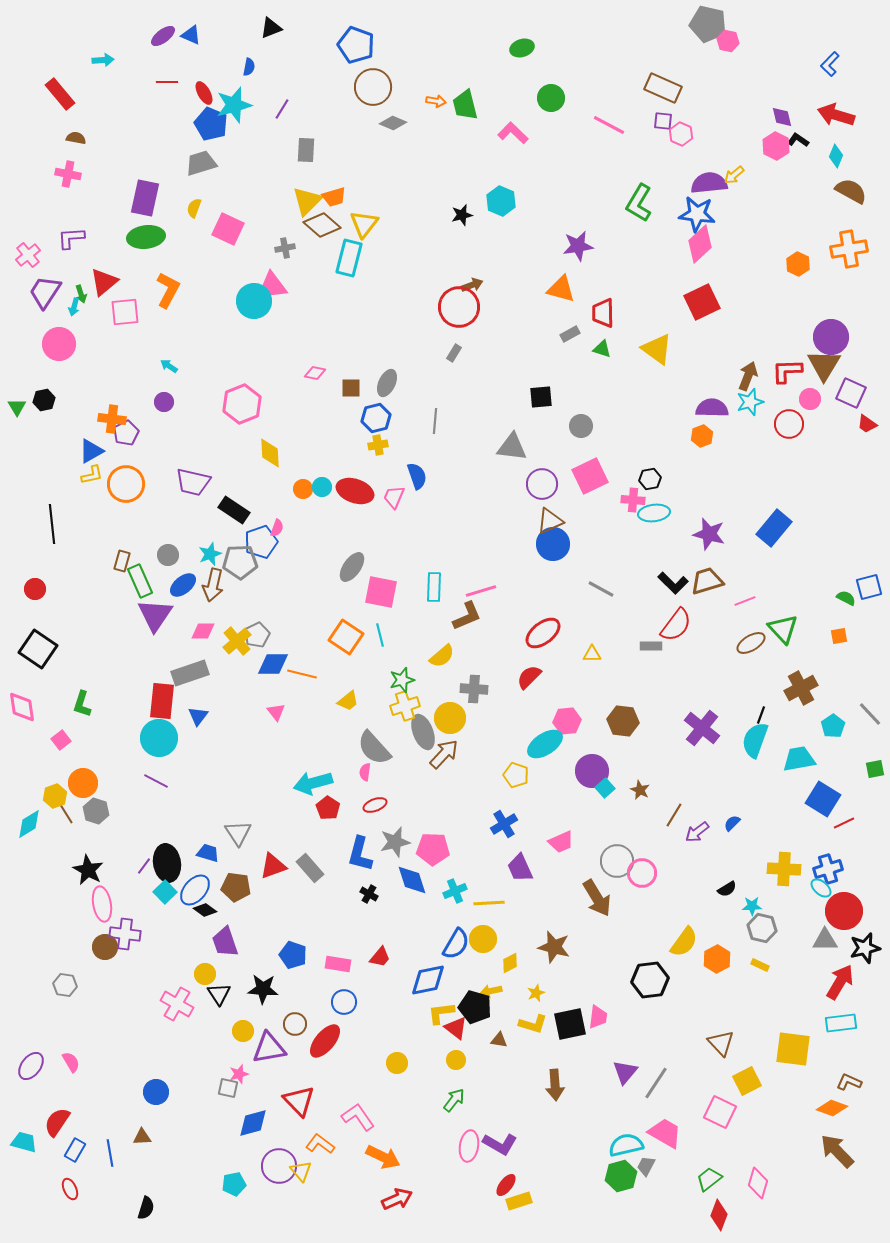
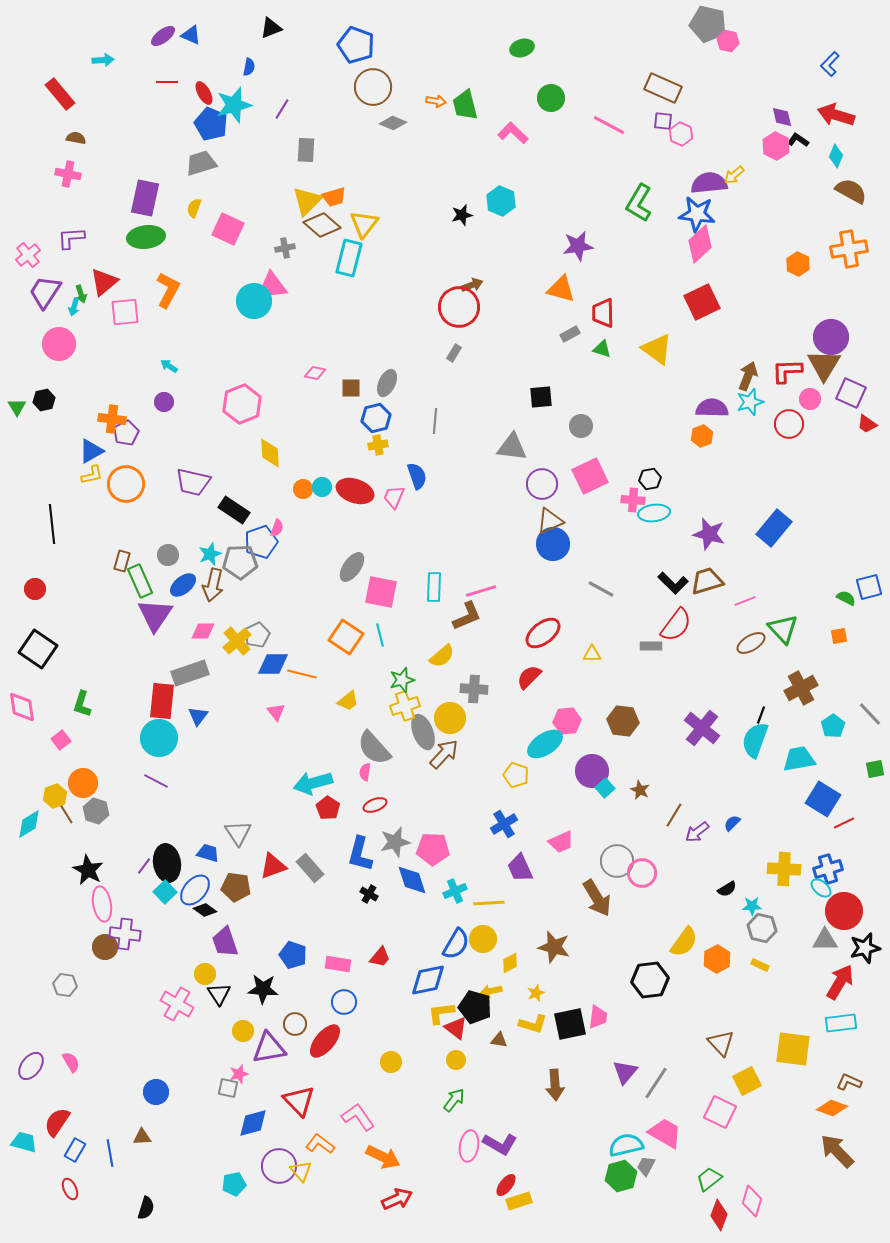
yellow circle at (397, 1063): moved 6 px left, 1 px up
pink diamond at (758, 1183): moved 6 px left, 18 px down
